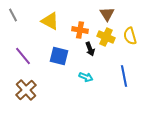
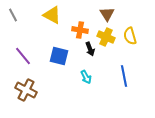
yellow triangle: moved 2 px right, 6 px up
cyan arrow: rotated 40 degrees clockwise
brown cross: rotated 20 degrees counterclockwise
